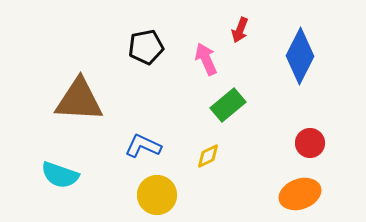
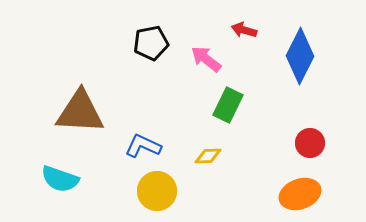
red arrow: moved 4 px right; rotated 85 degrees clockwise
black pentagon: moved 5 px right, 4 px up
pink arrow: rotated 28 degrees counterclockwise
brown triangle: moved 1 px right, 12 px down
green rectangle: rotated 24 degrees counterclockwise
yellow diamond: rotated 24 degrees clockwise
cyan semicircle: moved 4 px down
yellow circle: moved 4 px up
